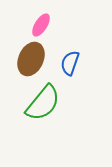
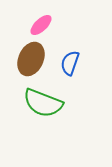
pink ellipse: rotated 15 degrees clockwise
green semicircle: rotated 72 degrees clockwise
